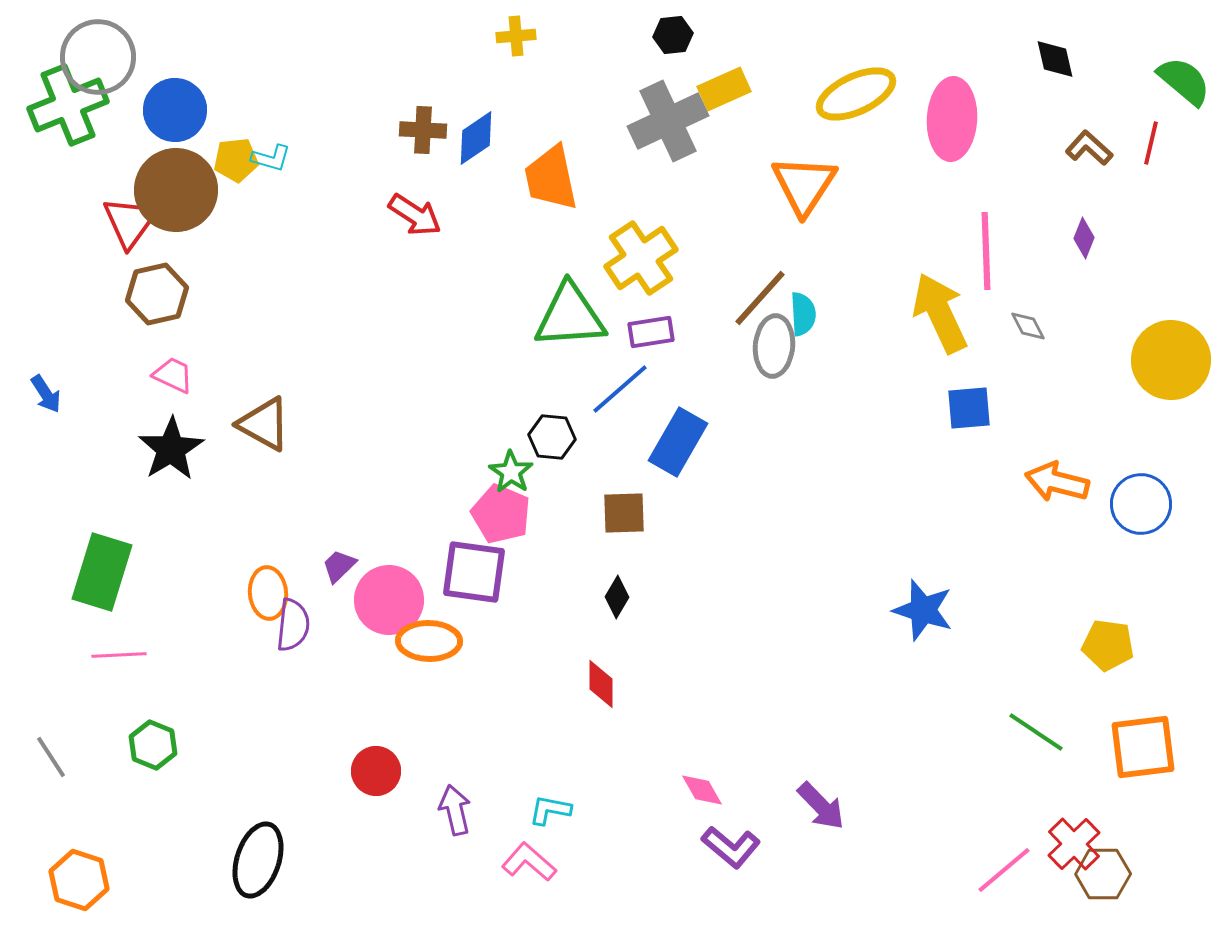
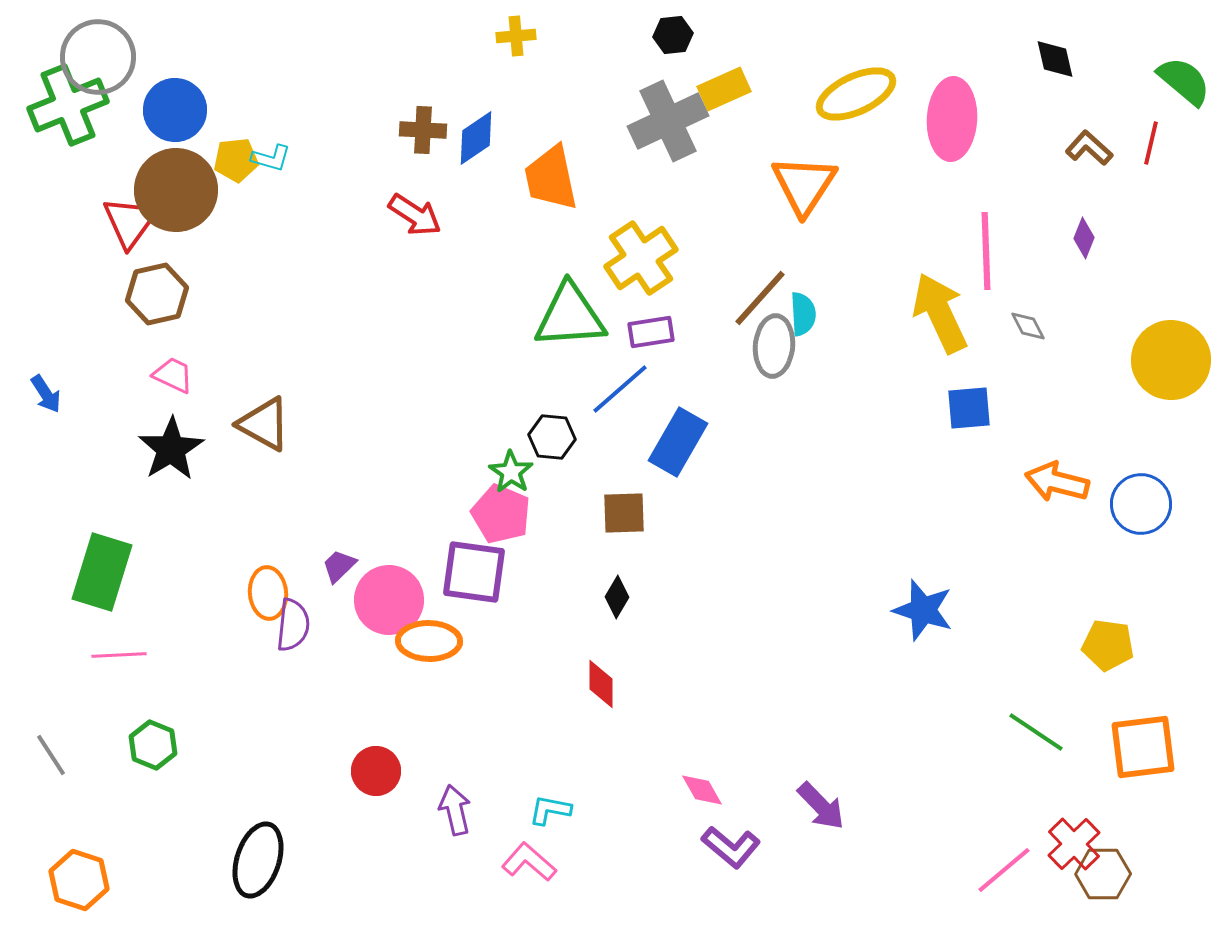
gray line at (51, 757): moved 2 px up
